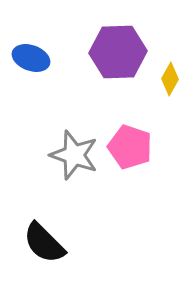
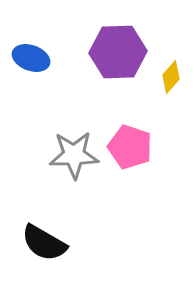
yellow diamond: moved 1 px right, 2 px up; rotated 12 degrees clockwise
gray star: rotated 21 degrees counterclockwise
black semicircle: rotated 15 degrees counterclockwise
